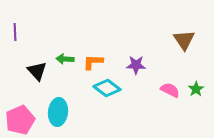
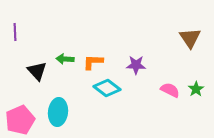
brown triangle: moved 6 px right, 2 px up
